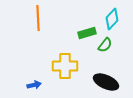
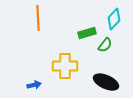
cyan diamond: moved 2 px right
